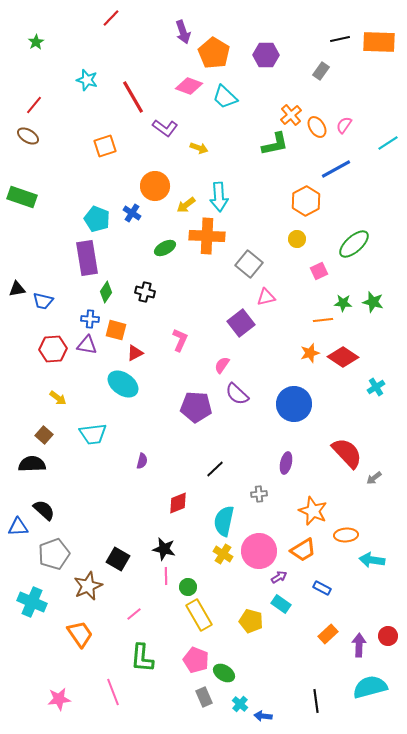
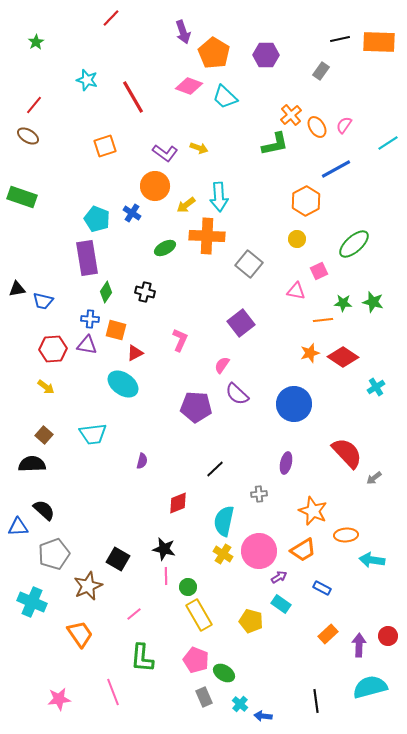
purple L-shape at (165, 128): moved 25 px down
pink triangle at (266, 297): moved 30 px right, 6 px up; rotated 24 degrees clockwise
yellow arrow at (58, 398): moved 12 px left, 11 px up
